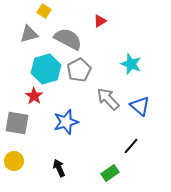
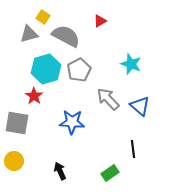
yellow square: moved 1 px left, 6 px down
gray semicircle: moved 2 px left, 3 px up
blue star: moved 6 px right; rotated 20 degrees clockwise
black line: moved 2 px right, 3 px down; rotated 48 degrees counterclockwise
black arrow: moved 1 px right, 3 px down
